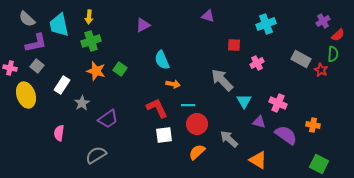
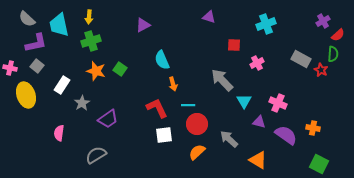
purple triangle at (208, 16): moved 1 px right, 1 px down
orange arrow at (173, 84): rotated 64 degrees clockwise
orange cross at (313, 125): moved 3 px down
